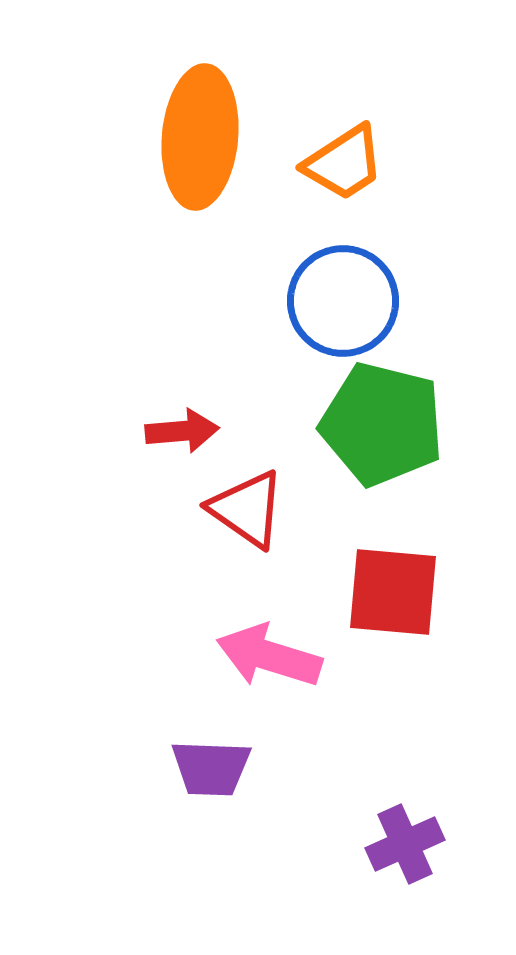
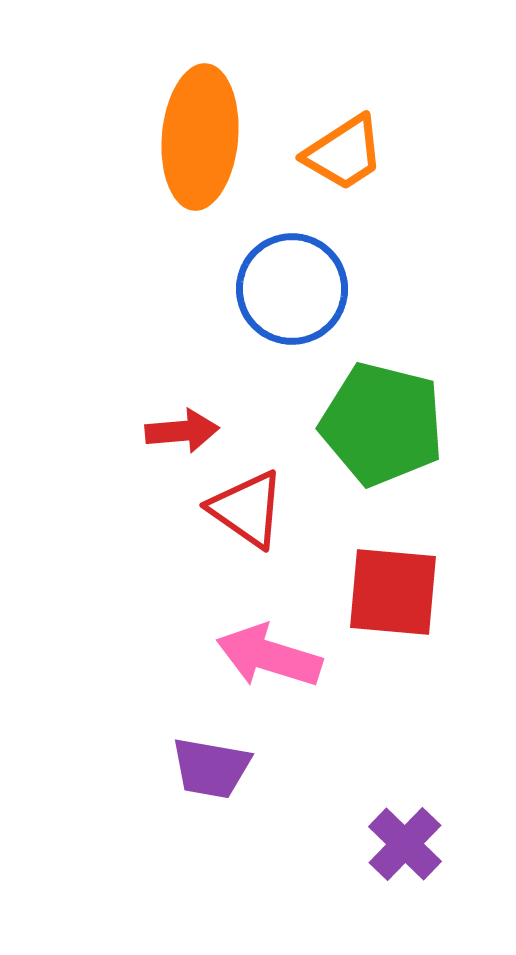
orange trapezoid: moved 10 px up
blue circle: moved 51 px left, 12 px up
purple trapezoid: rotated 8 degrees clockwise
purple cross: rotated 22 degrees counterclockwise
